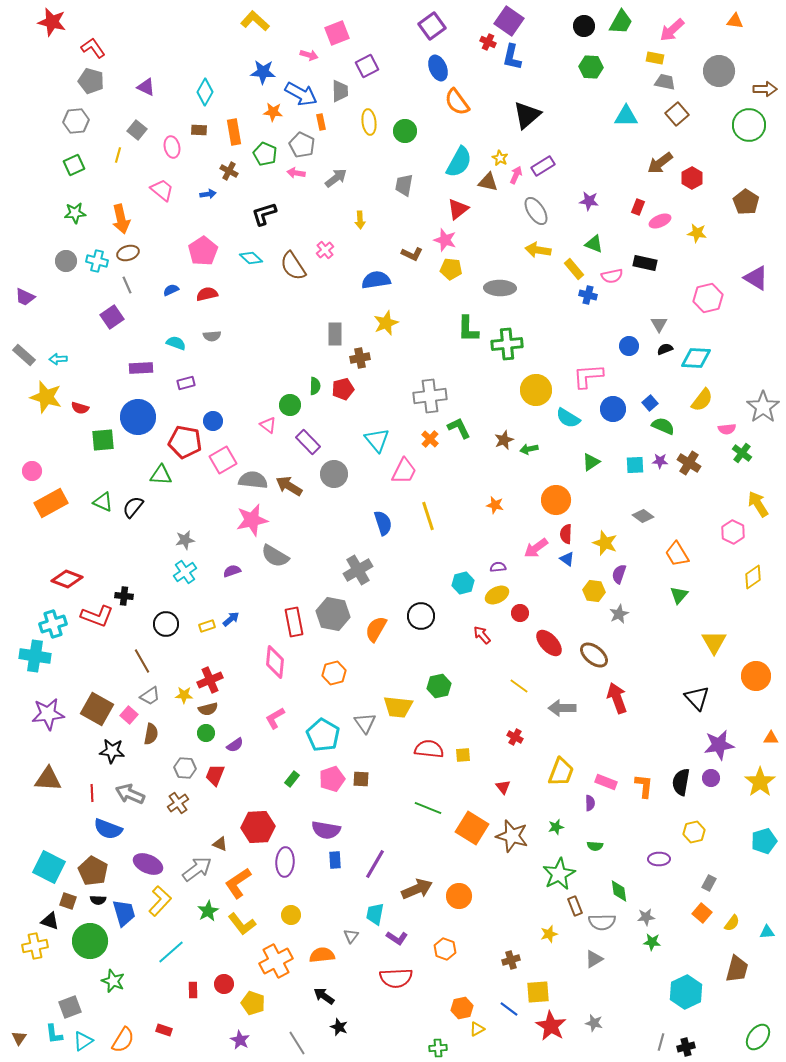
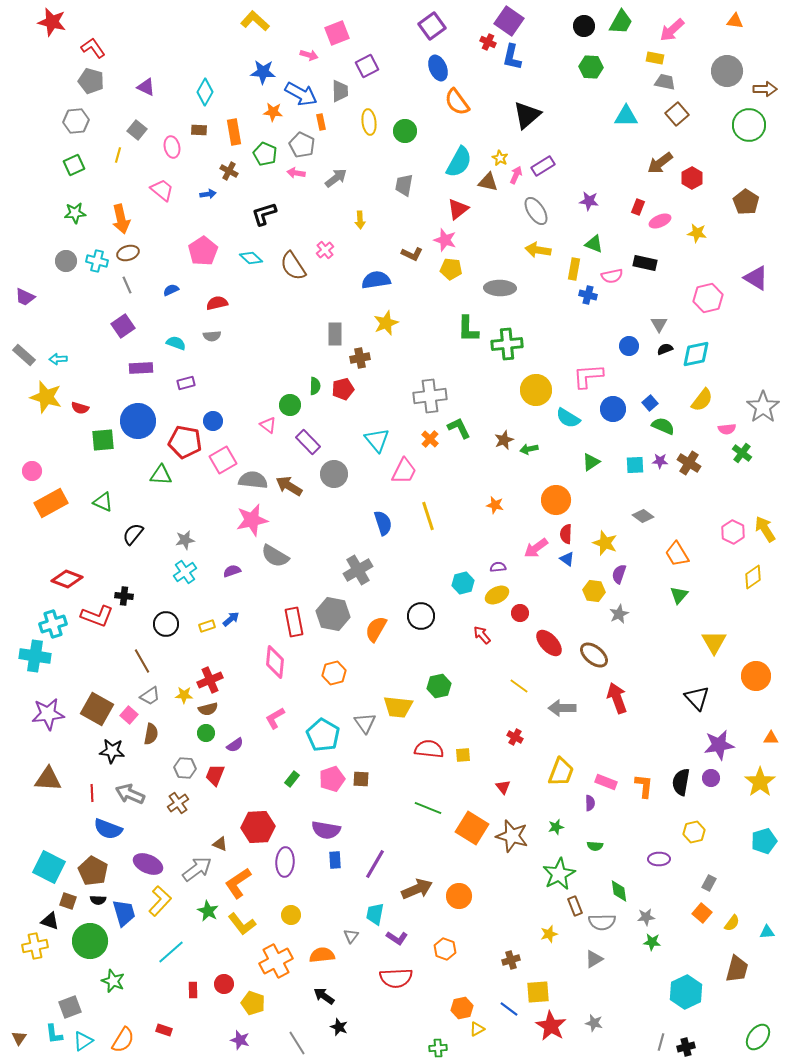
gray circle at (719, 71): moved 8 px right
yellow rectangle at (574, 269): rotated 50 degrees clockwise
red semicircle at (207, 294): moved 10 px right, 9 px down
purple square at (112, 317): moved 11 px right, 9 px down
cyan diamond at (696, 358): moved 4 px up; rotated 16 degrees counterclockwise
blue circle at (138, 417): moved 4 px down
yellow arrow at (758, 504): moved 7 px right, 25 px down
black semicircle at (133, 507): moved 27 px down
green star at (208, 911): rotated 15 degrees counterclockwise
purple star at (240, 1040): rotated 12 degrees counterclockwise
